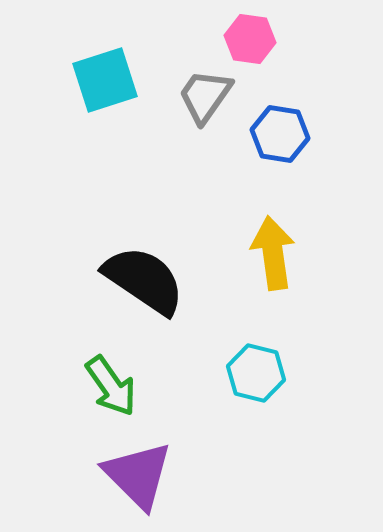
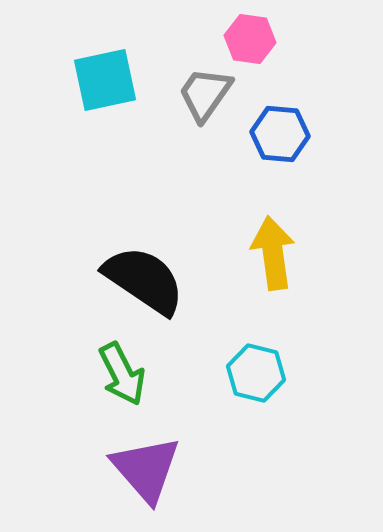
cyan square: rotated 6 degrees clockwise
gray trapezoid: moved 2 px up
blue hexagon: rotated 4 degrees counterclockwise
green arrow: moved 11 px right, 12 px up; rotated 8 degrees clockwise
purple triangle: moved 8 px right, 6 px up; rotated 4 degrees clockwise
